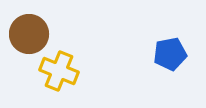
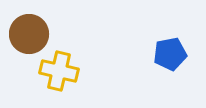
yellow cross: rotated 9 degrees counterclockwise
